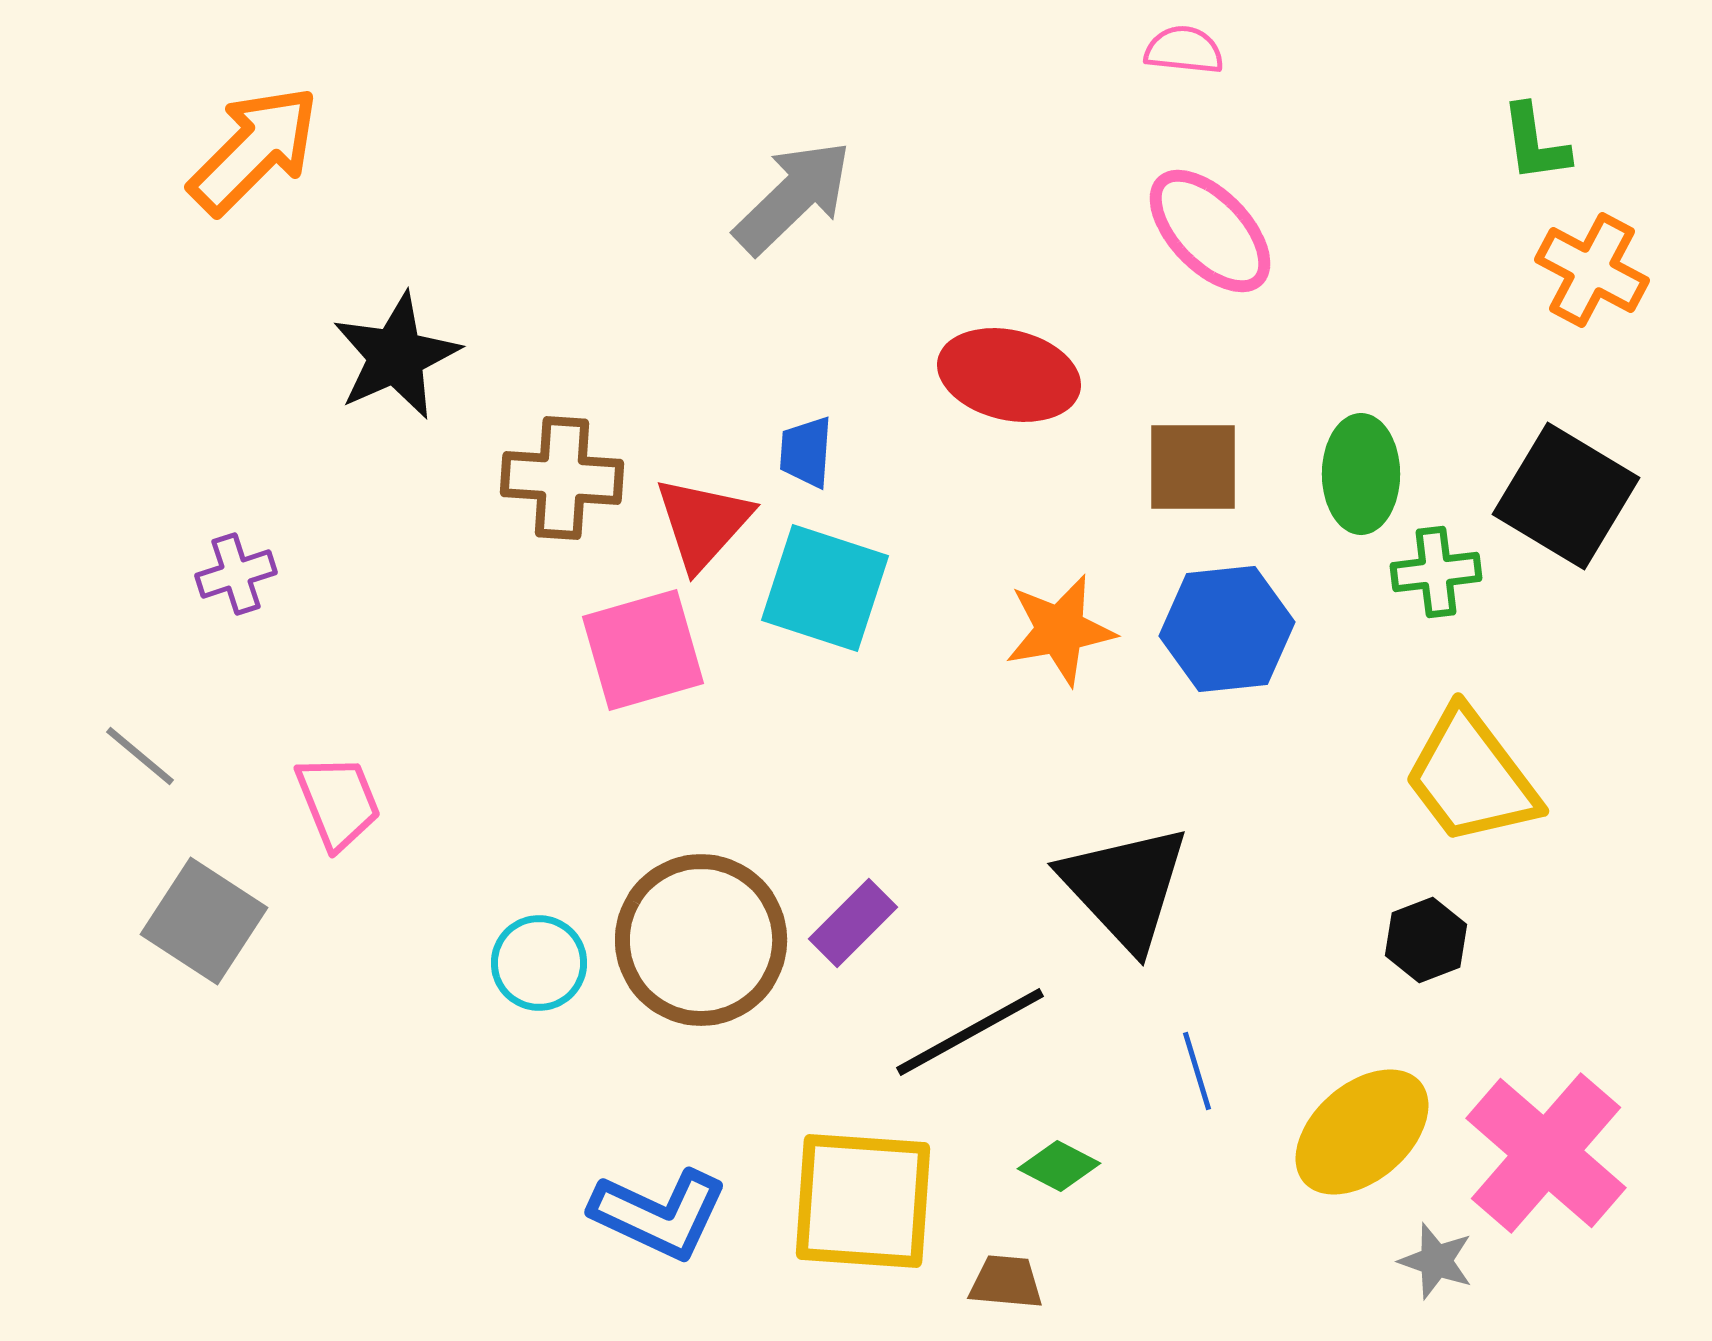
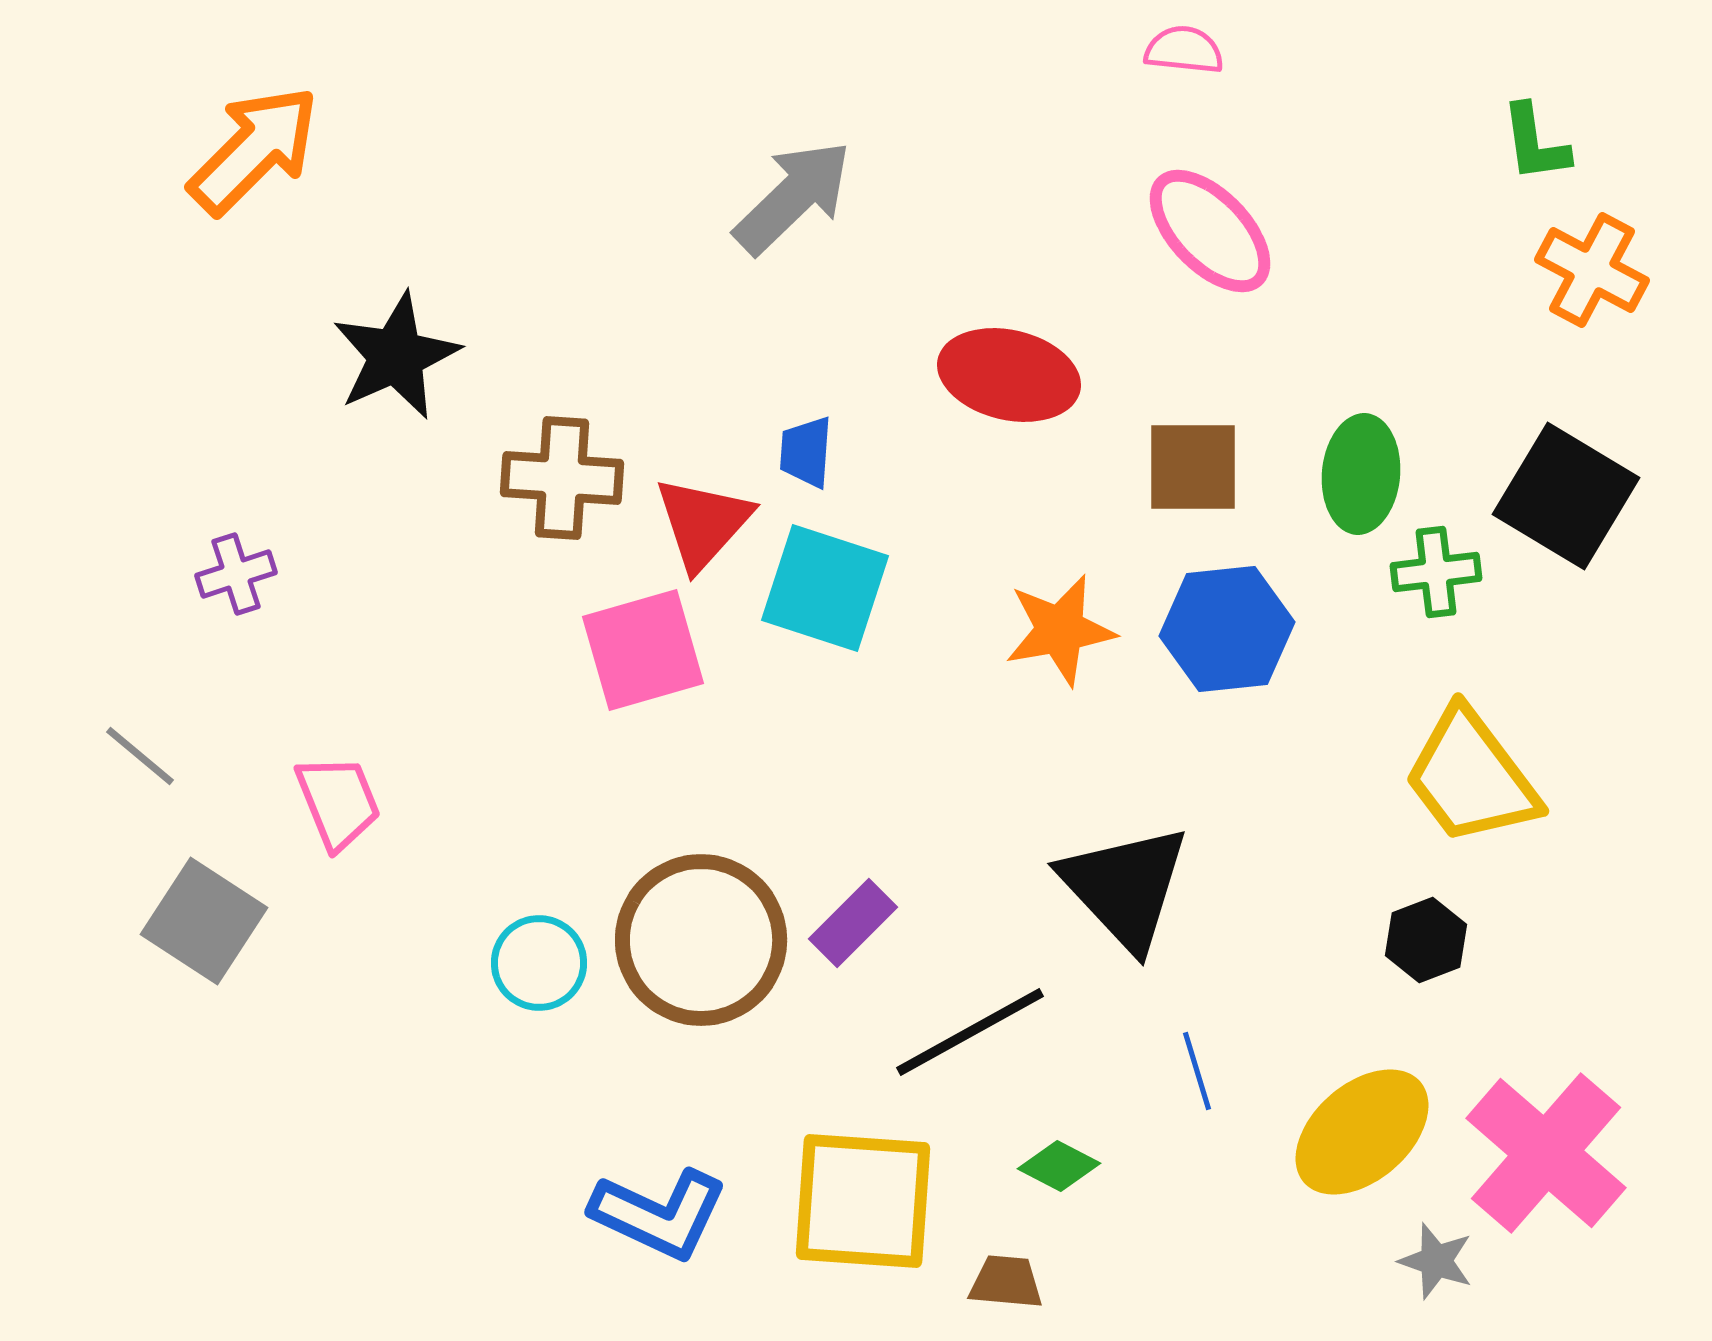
green ellipse: rotated 5 degrees clockwise
